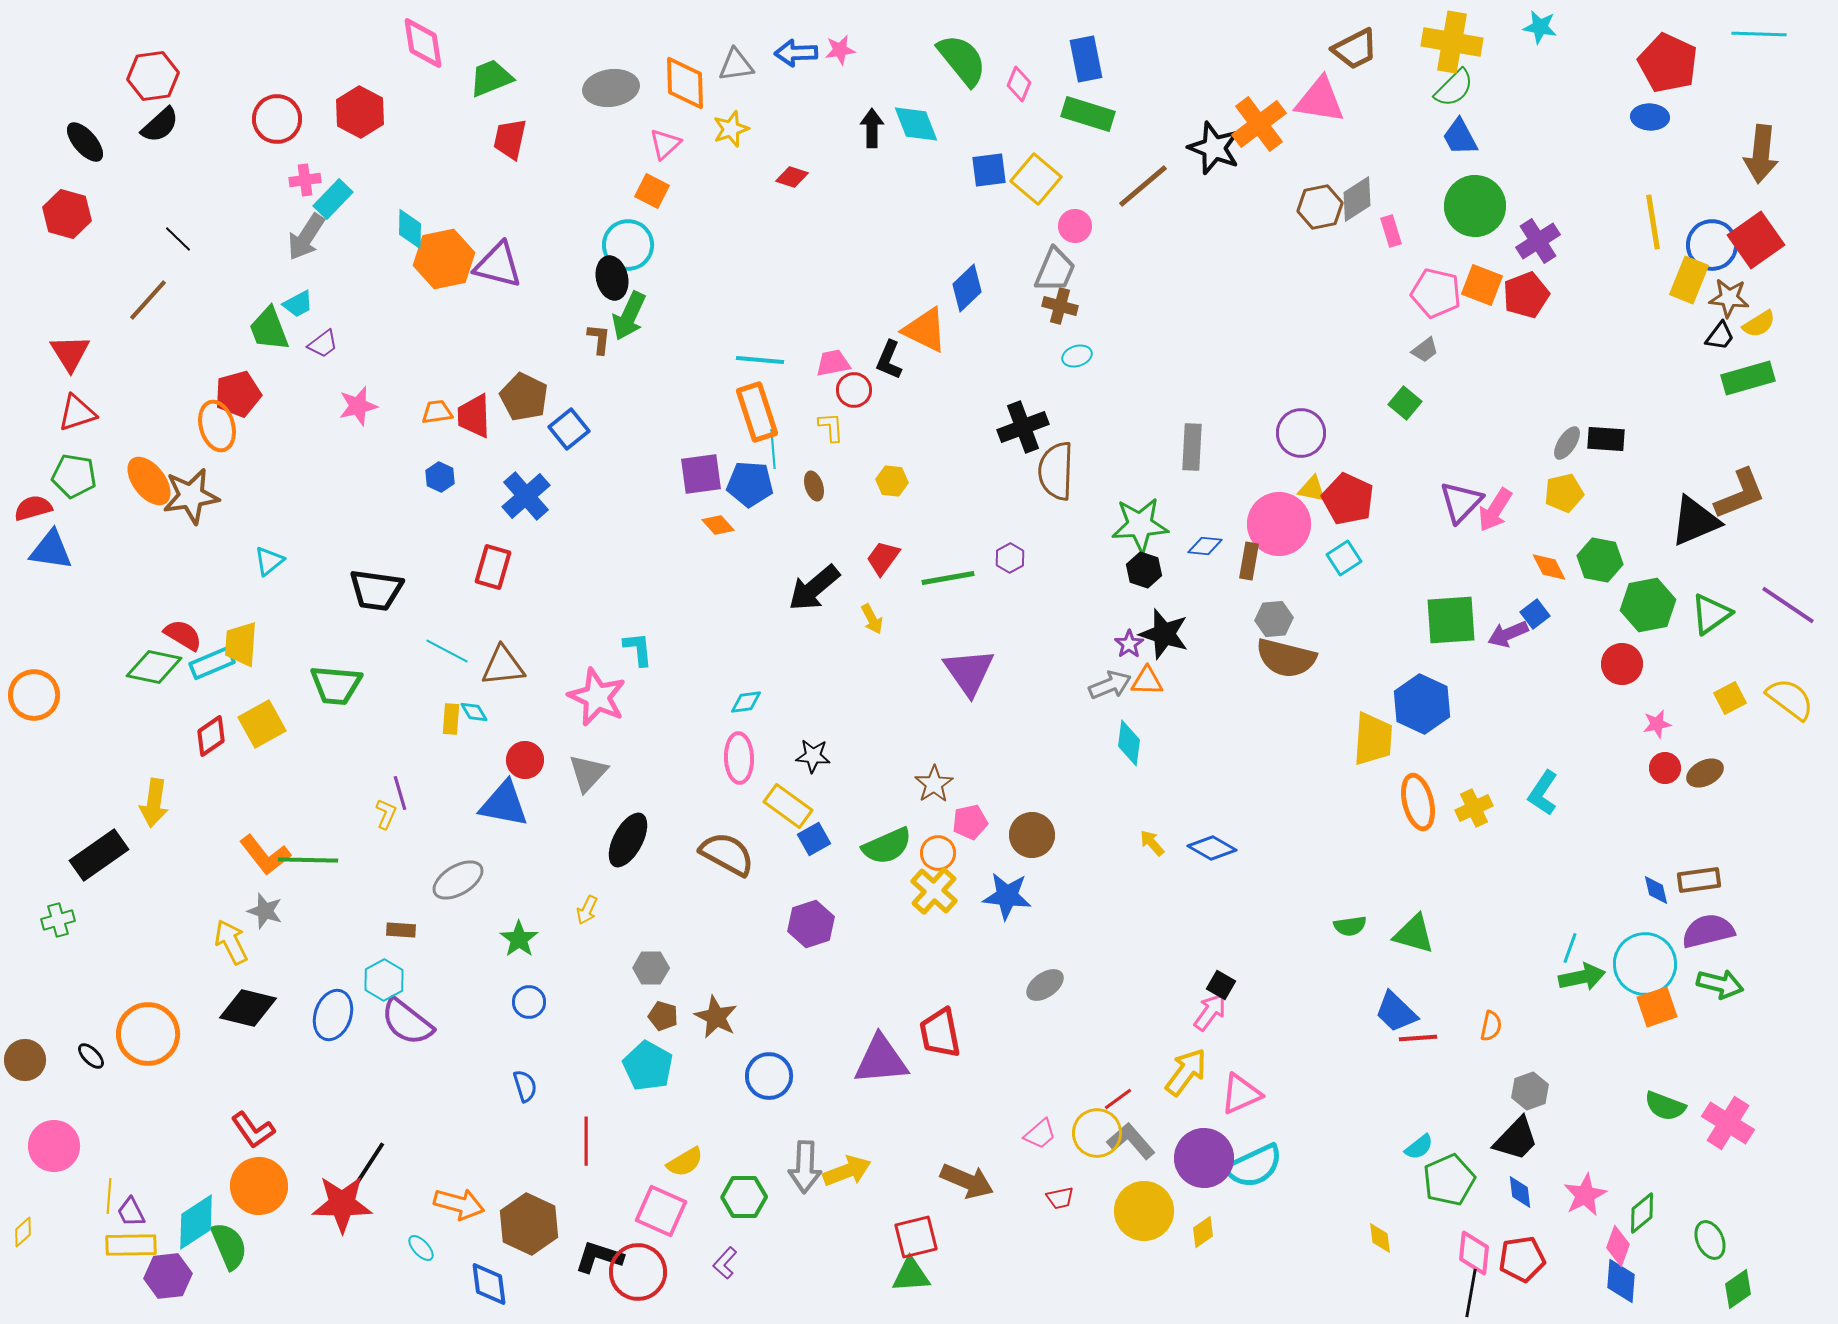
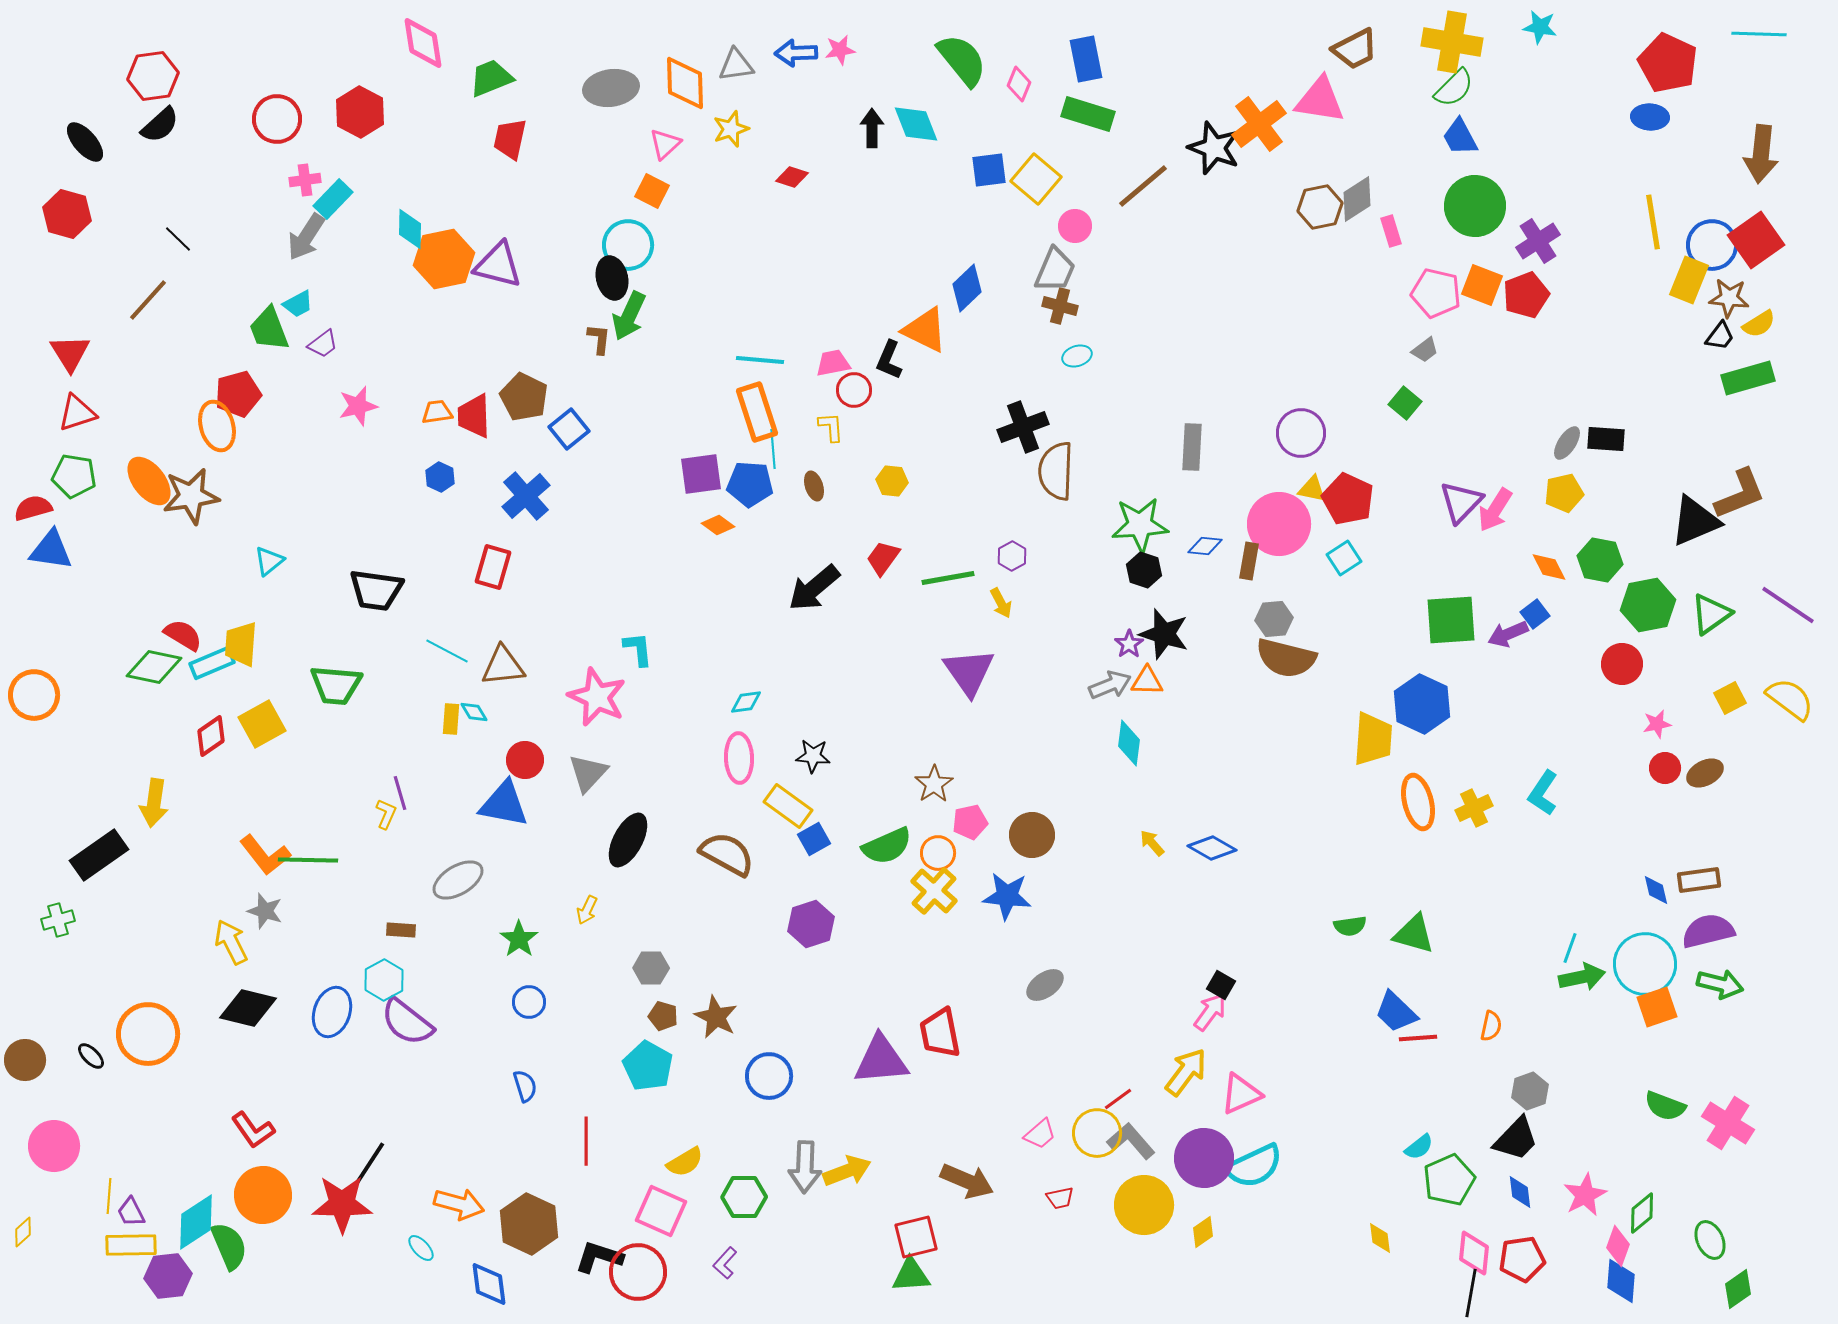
orange diamond at (718, 525): rotated 12 degrees counterclockwise
purple hexagon at (1010, 558): moved 2 px right, 2 px up
yellow arrow at (872, 619): moved 129 px right, 16 px up
blue ellipse at (333, 1015): moved 1 px left, 3 px up
orange circle at (259, 1186): moved 4 px right, 9 px down
yellow circle at (1144, 1211): moved 6 px up
